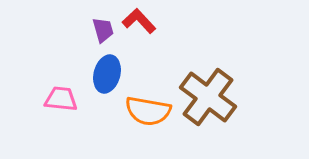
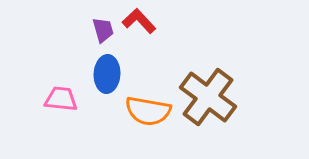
blue ellipse: rotated 12 degrees counterclockwise
